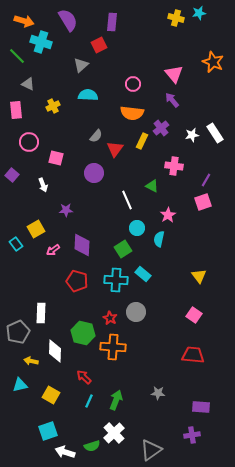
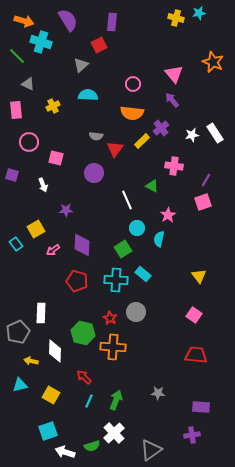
gray semicircle at (96, 136): rotated 56 degrees clockwise
yellow rectangle at (142, 141): rotated 21 degrees clockwise
purple square at (12, 175): rotated 24 degrees counterclockwise
red trapezoid at (193, 355): moved 3 px right
